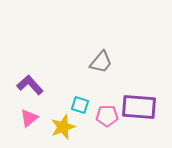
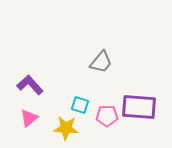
yellow star: moved 3 px right, 1 px down; rotated 25 degrees clockwise
